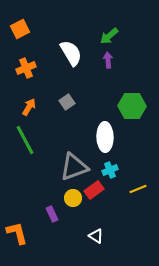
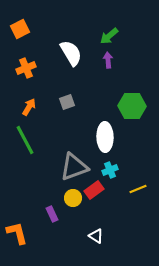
gray square: rotated 14 degrees clockwise
